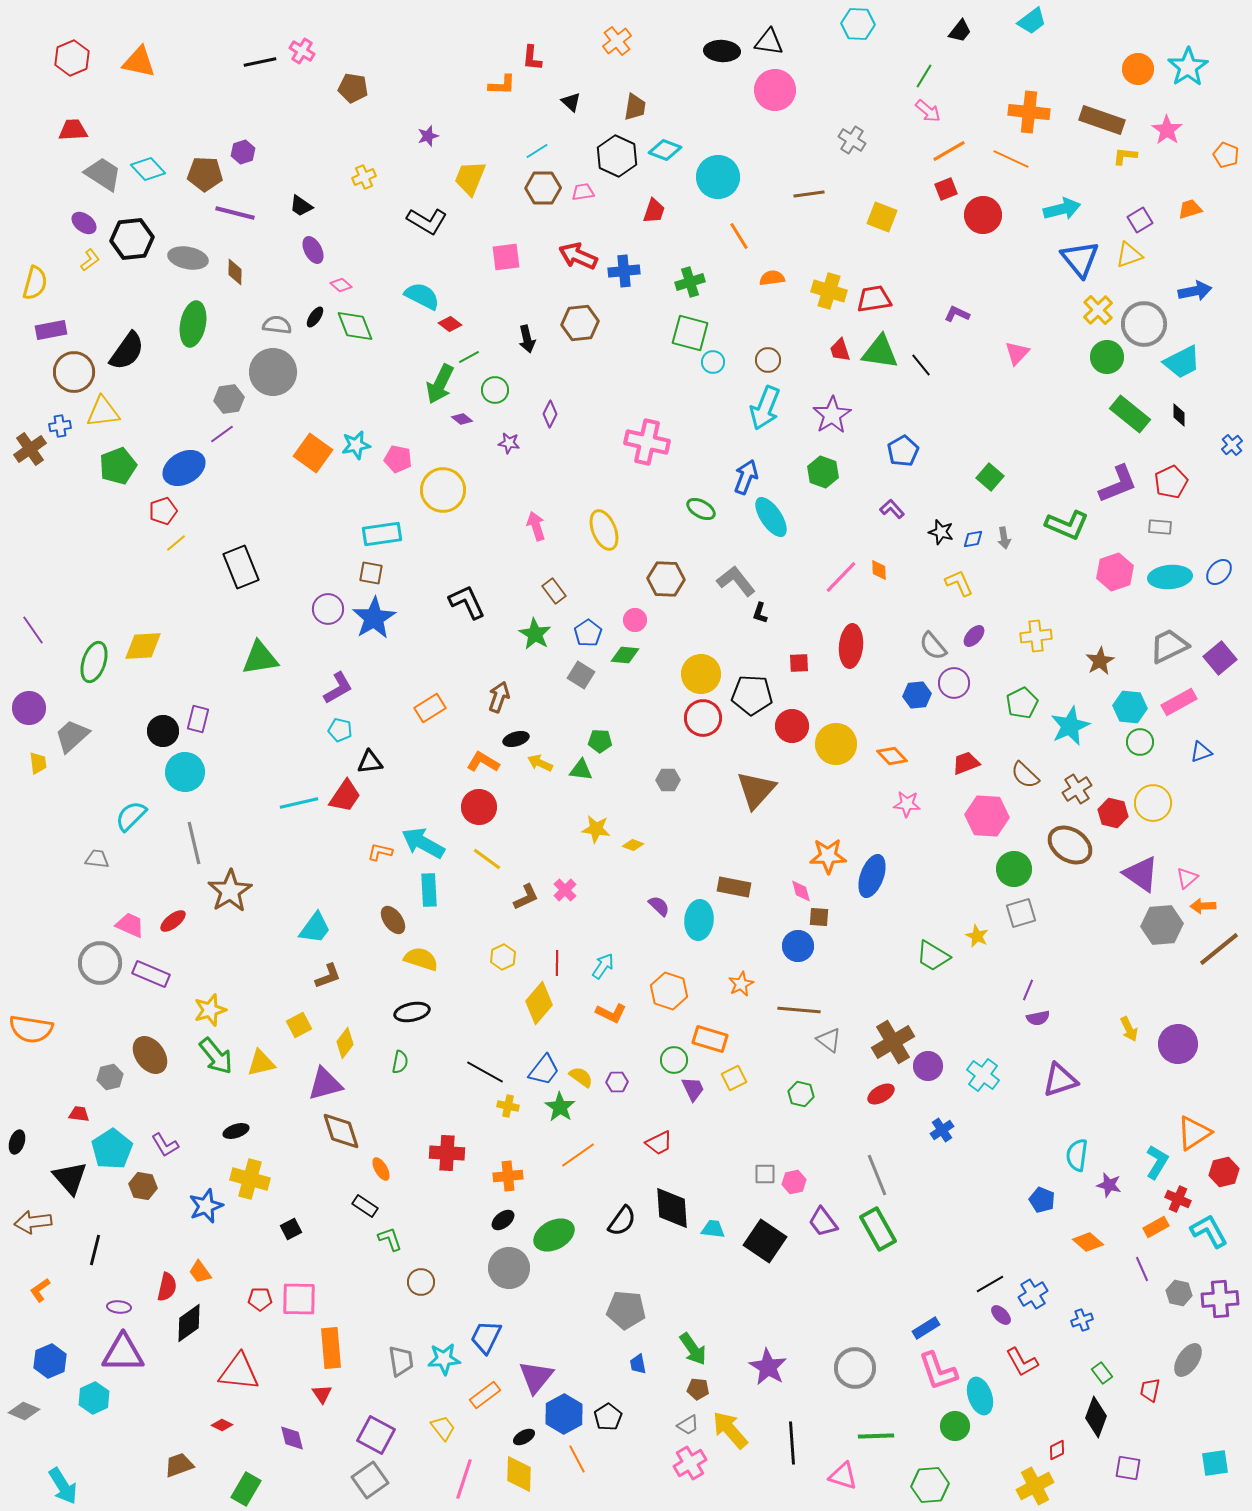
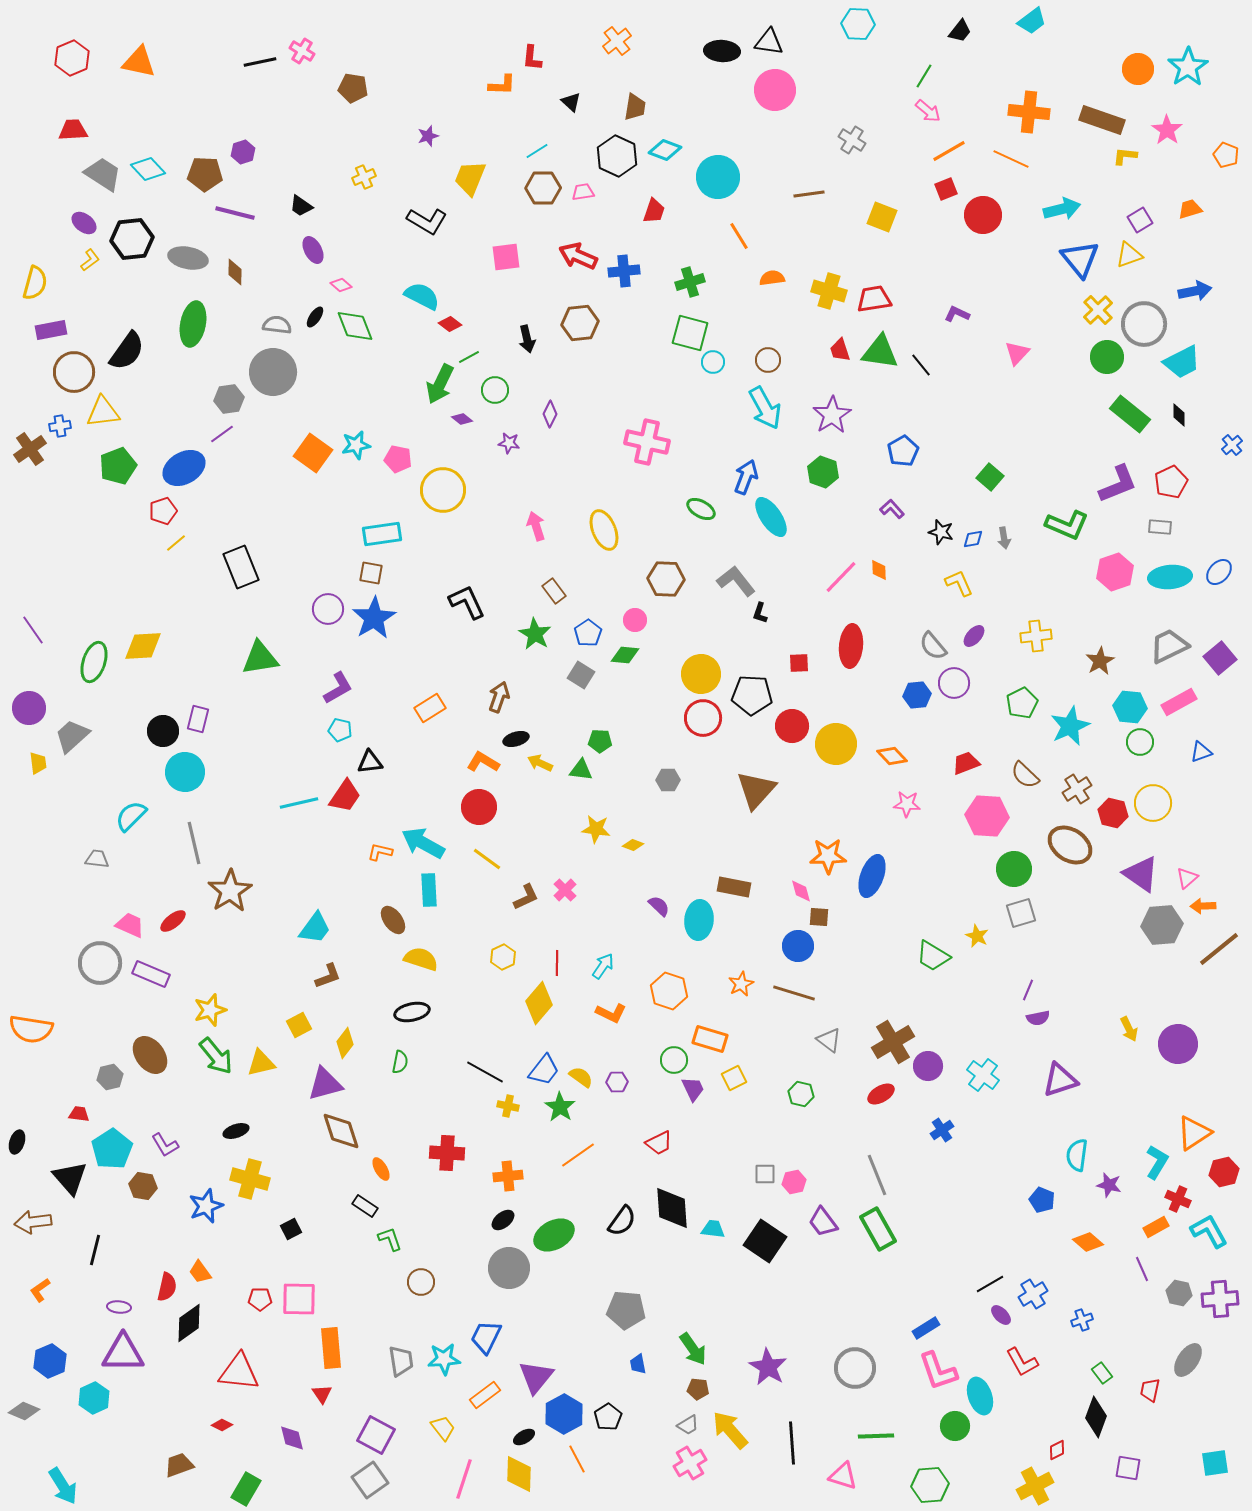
cyan arrow at (765, 408): rotated 51 degrees counterclockwise
brown line at (799, 1010): moved 5 px left, 17 px up; rotated 12 degrees clockwise
